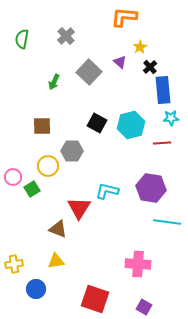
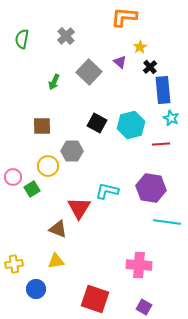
cyan star: rotated 28 degrees clockwise
red line: moved 1 px left, 1 px down
pink cross: moved 1 px right, 1 px down
